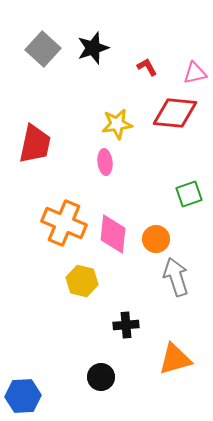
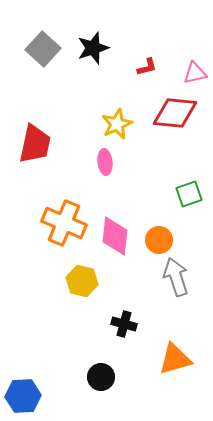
red L-shape: rotated 105 degrees clockwise
yellow star: rotated 16 degrees counterclockwise
pink diamond: moved 2 px right, 2 px down
orange circle: moved 3 px right, 1 px down
black cross: moved 2 px left, 1 px up; rotated 20 degrees clockwise
